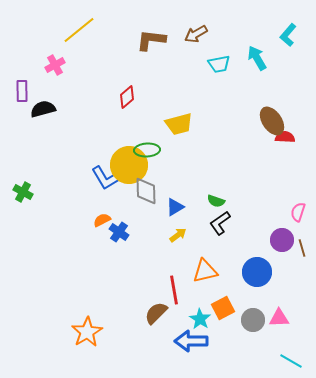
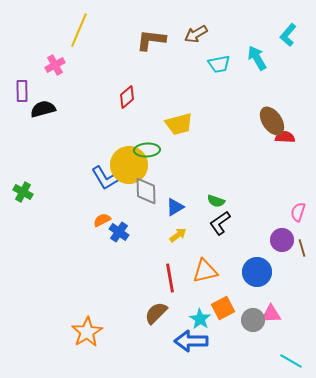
yellow line: rotated 28 degrees counterclockwise
red line: moved 4 px left, 12 px up
pink triangle: moved 8 px left, 4 px up
